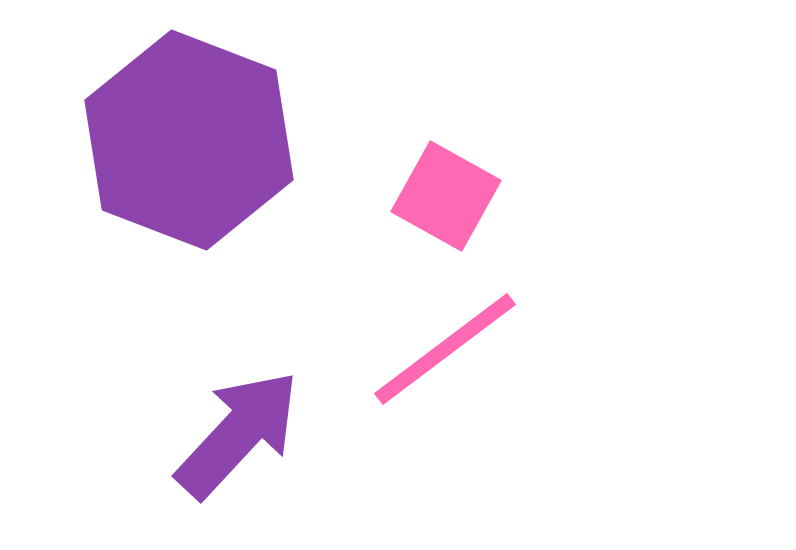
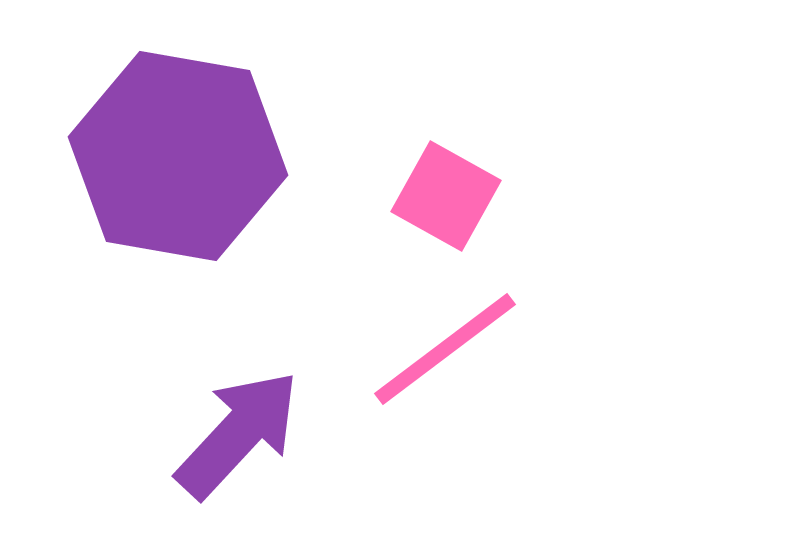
purple hexagon: moved 11 px left, 16 px down; rotated 11 degrees counterclockwise
